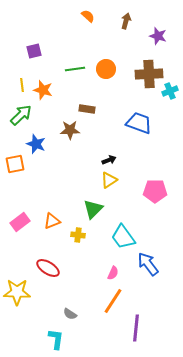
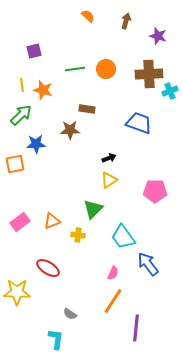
blue star: rotated 24 degrees counterclockwise
black arrow: moved 2 px up
